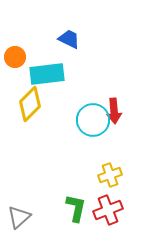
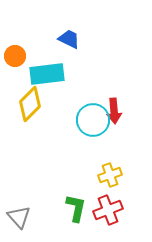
orange circle: moved 1 px up
gray triangle: rotated 30 degrees counterclockwise
